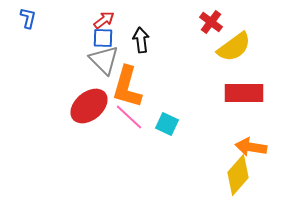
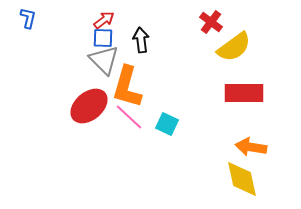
yellow diamond: moved 4 px right, 4 px down; rotated 54 degrees counterclockwise
